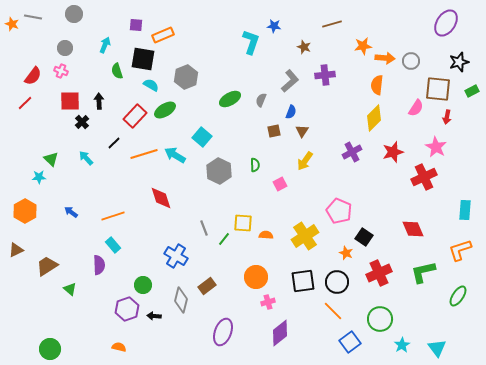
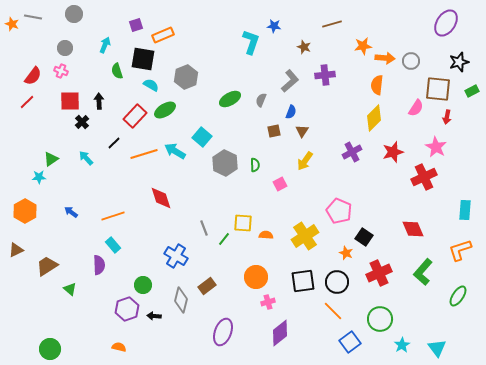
purple square at (136, 25): rotated 24 degrees counterclockwise
red line at (25, 103): moved 2 px right, 1 px up
cyan arrow at (175, 155): moved 4 px up
green triangle at (51, 159): rotated 42 degrees clockwise
gray hexagon at (219, 171): moved 6 px right, 8 px up
green L-shape at (423, 272): rotated 36 degrees counterclockwise
